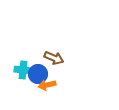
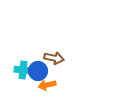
brown arrow: rotated 12 degrees counterclockwise
blue circle: moved 3 px up
